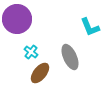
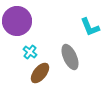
purple circle: moved 2 px down
cyan cross: moved 1 px left
